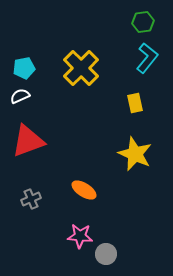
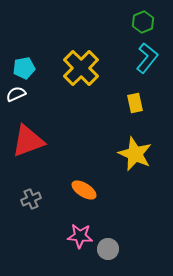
green hexagon: rotated 15 degrees counterclockwise
white semicircle: moved 4 px left, 2 px up
gray circle: moved 2 px right, 5 px up
